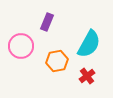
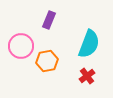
purple rectangle: moved 2 px right, 2 px up
cyan semicircle: rotated 8 degrees counterclockwise
orange hexagon: moved 10 px left
